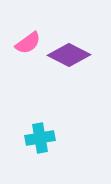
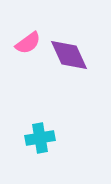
purple diamond: rotated 39 degrees clockwise
